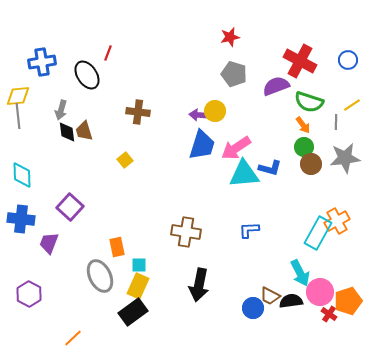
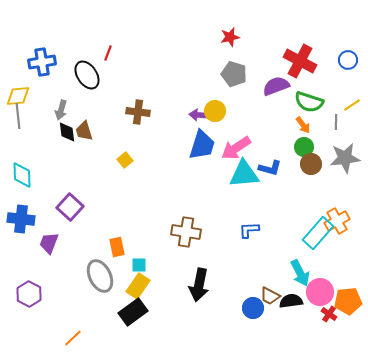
cyan rectangle at (318, 233): rotated 12 degrees clockwise
yellow rectangle at (138, 286): rotated 10 degrees clockwise
orange pentagon at (348, 301): rotated 12 degrees clockwise
